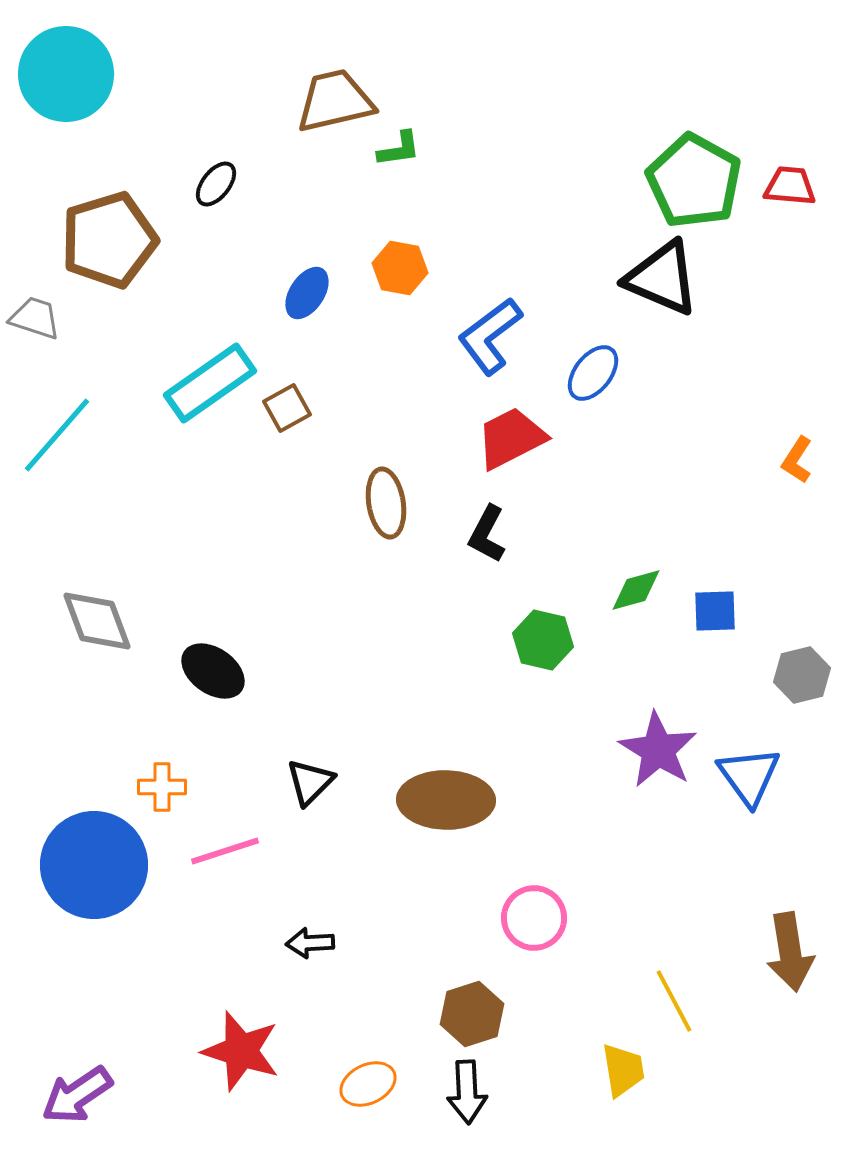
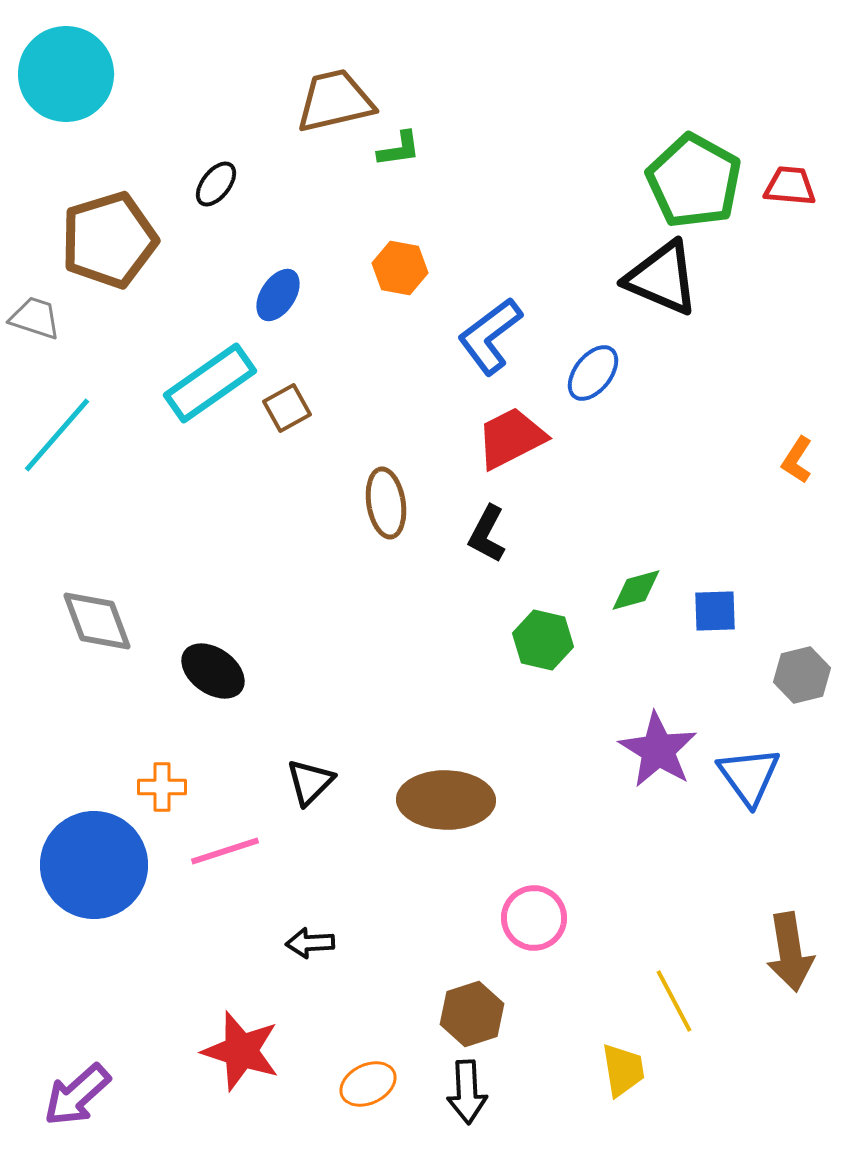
blue ellipse at (307, 293): moved 29 px left, 2 px down
purple arrow at (77, 1095): rotated 8 degrees counterclockwise
